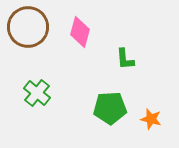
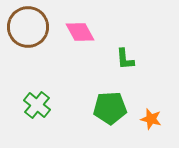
pink diamond: rotated 44 degrees counterclockwise
green cross: moved 12 px down
